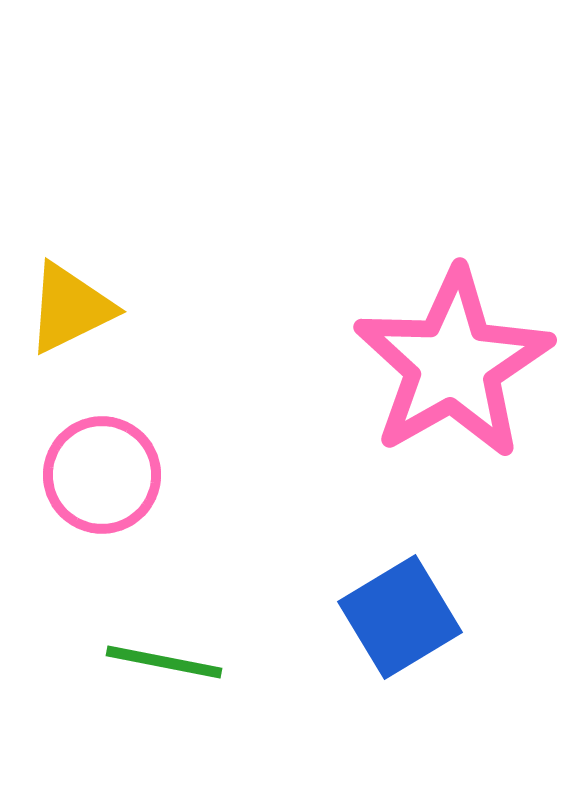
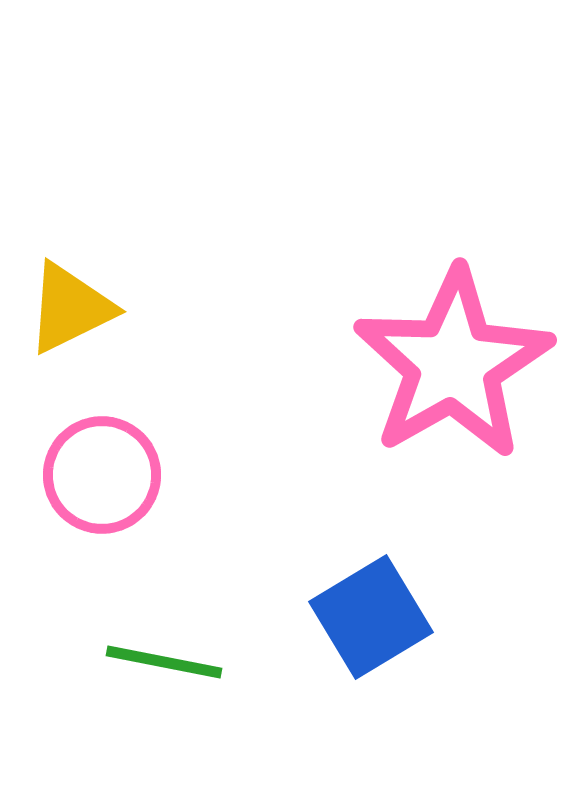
blue square: moved 29 px left
